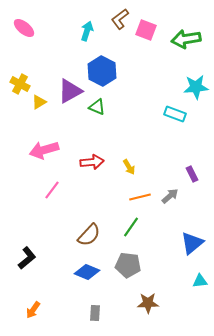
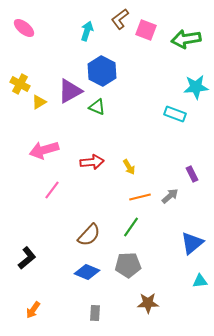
gray pentagon: rotated 10 degrees counterclockwise
